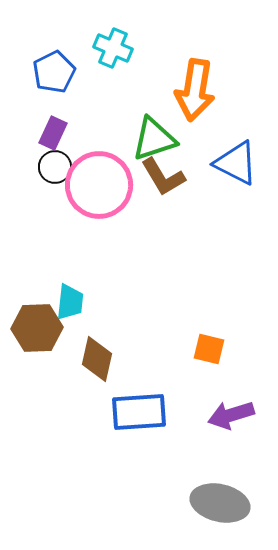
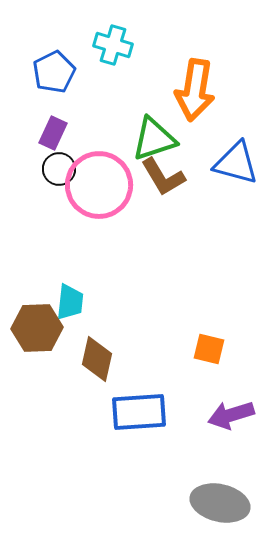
cyan cross: moved 3 px up; rotated 6 degrees counterclockwise
blue triangle: rotated 12 degrees counterclockwise
black circle: moved 4 px right, 2 px down
